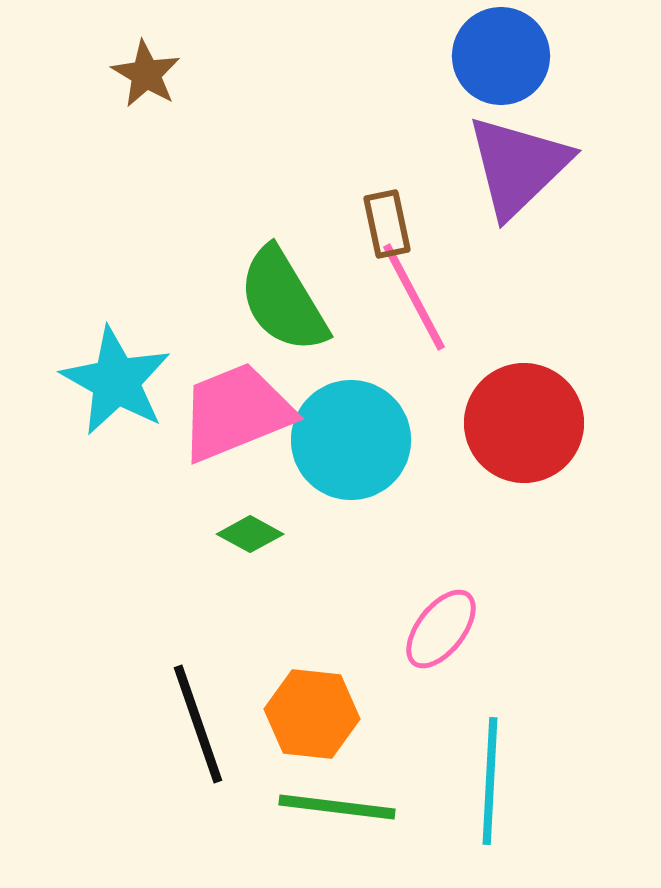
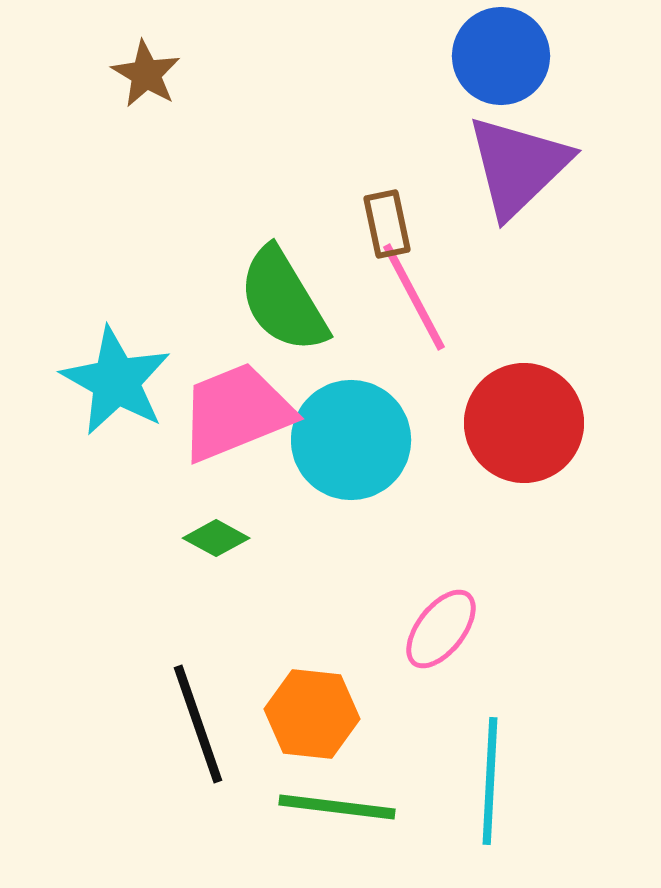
green diamond: moved 34 px left, 4 px down
